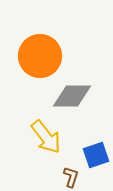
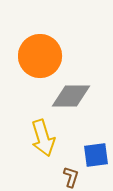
gray diamond: moved 1 px left
yellow arrow: moved 3 px left, 1 px down; rotated 21 degrees clockwise
blue square: rotated 12 degrees clockwise
